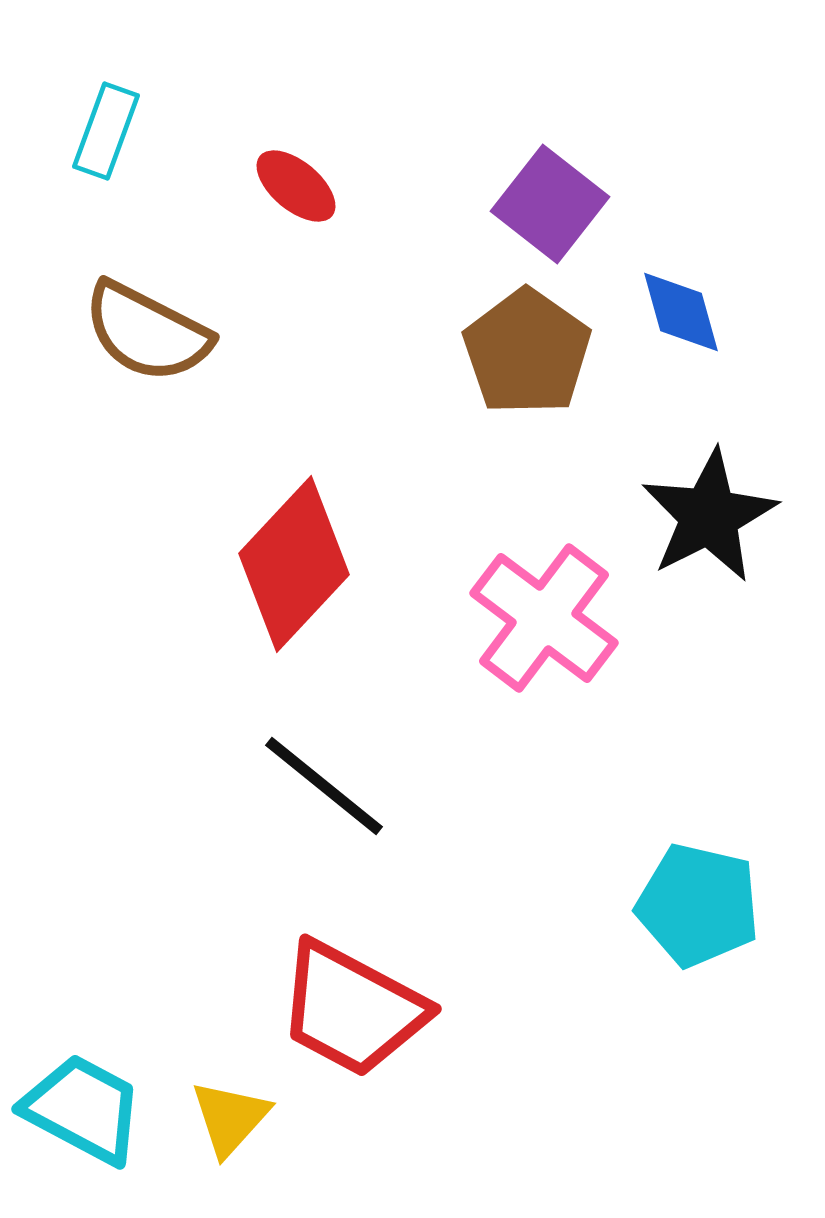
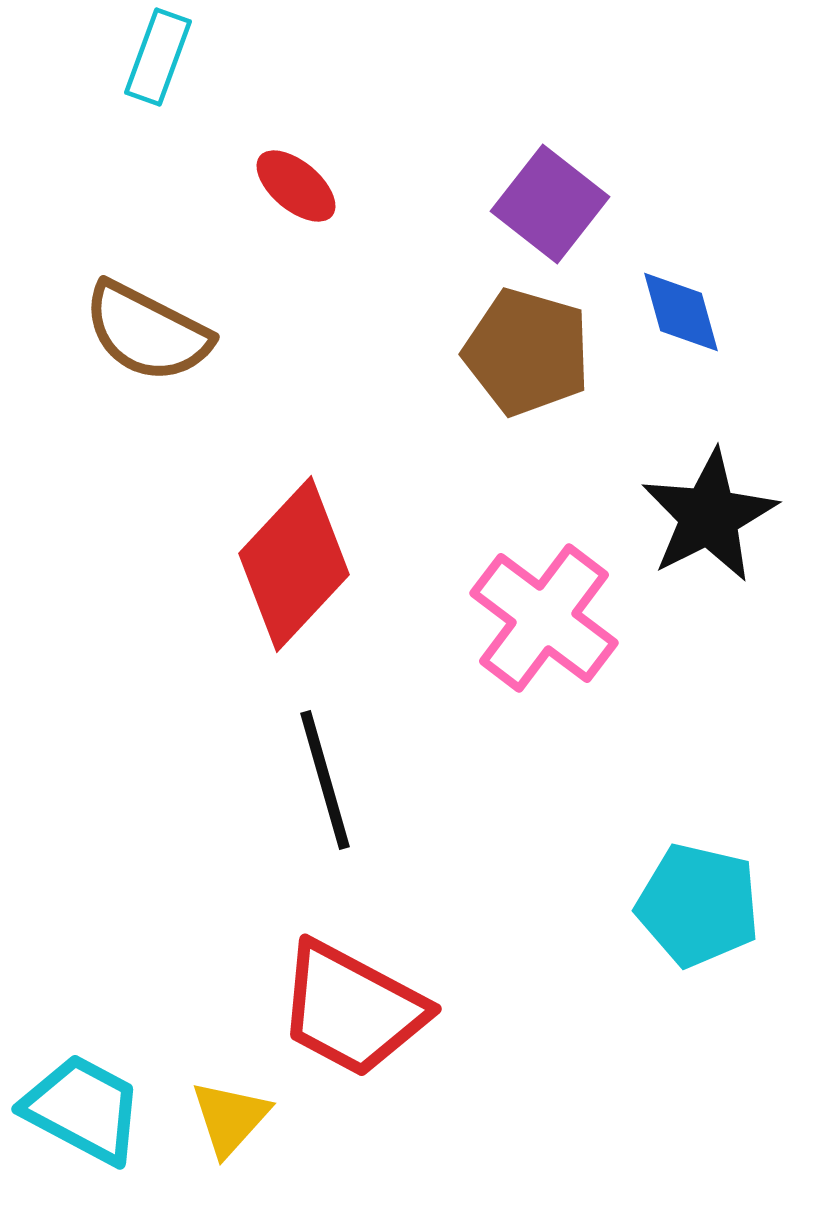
cyan rectangle: moved 52 px right, 74 px up
brown pentagon: rotated 19 degrees counterclockwise
black line: moved 1 px right, 6 px up; rotated 35 degrees clockwise
